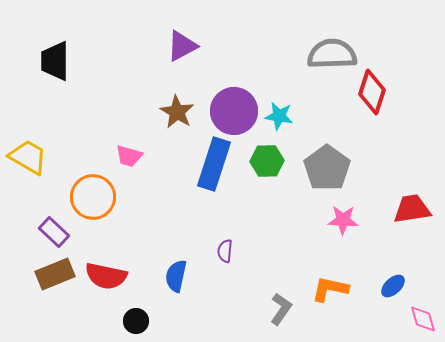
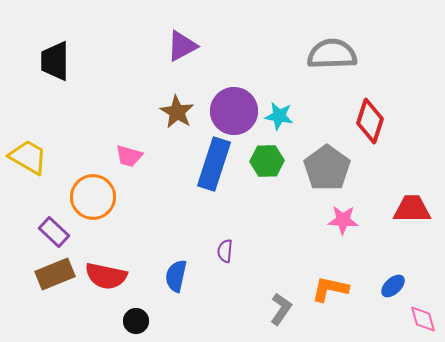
red diamond: moved 2 px left, 29 px down
red trapezoid: rotated 9 degrees clockwise
